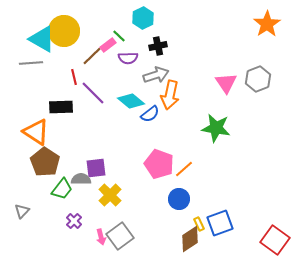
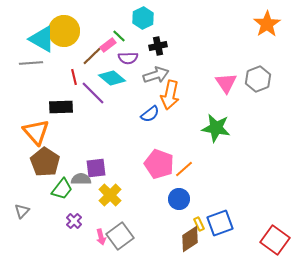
cyan diamond: moved 19 px left, 23 px up
orange triangle: rotated 16 degrees clockwise
